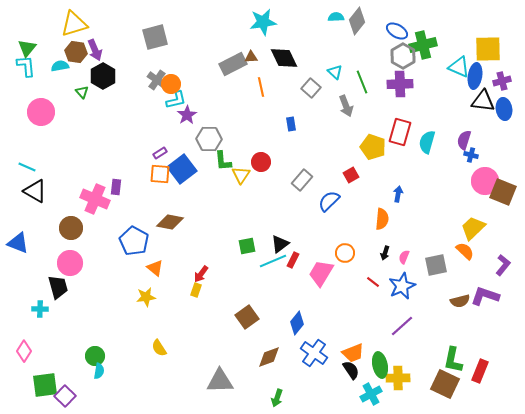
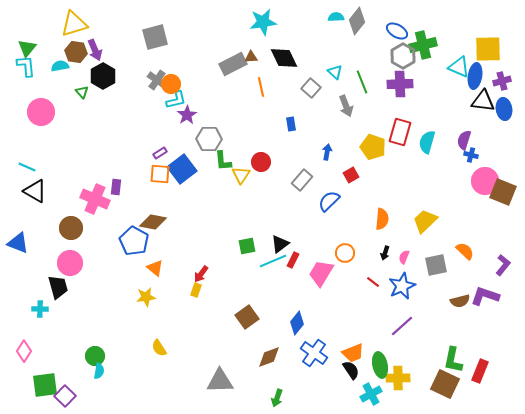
blue arrow at (398, 194): moved 71 px left, 42 px up
brown diamond at (170, 222): moved 17 px left
yellow trapezoid at (473, 228): moved 48 px left, 7 px up
